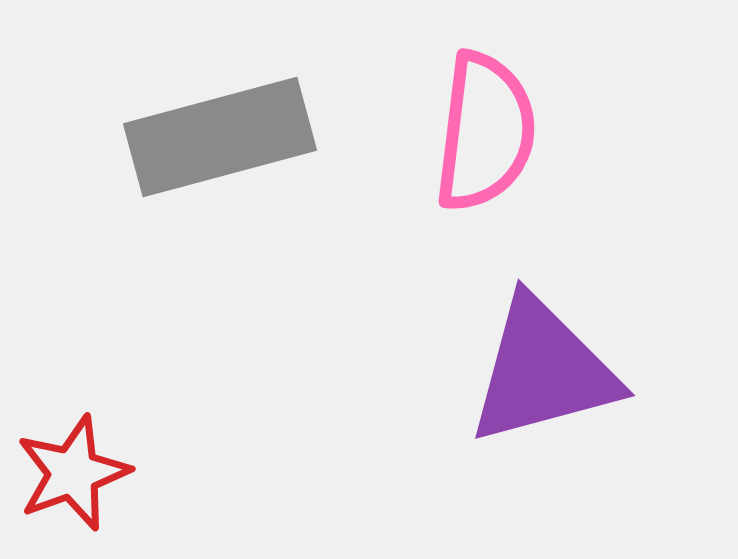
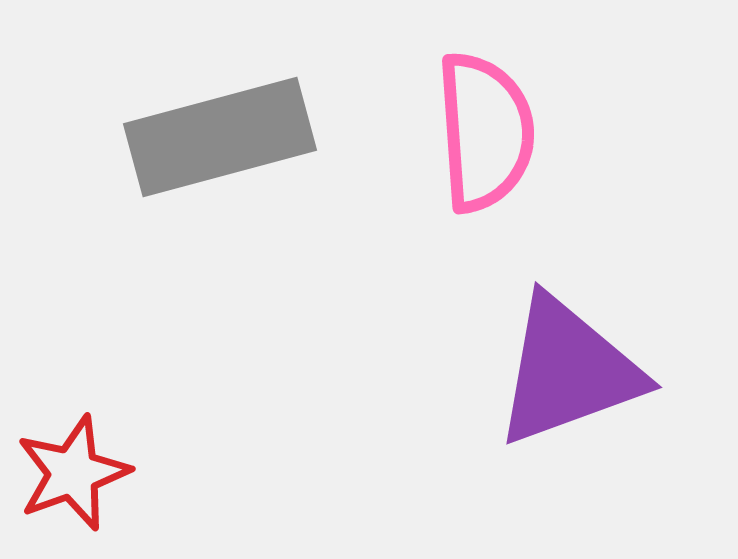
pink semicircle: rotated 11 degrees counterclockwise
purple triangle: moved 25 px right; rotated 5 degrees counterclockwise
